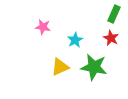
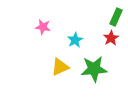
green rectangle: moved 2 px right, 3 px down
red star: rotated 14 degrees clockwise
green star: moved 2 px down; rotated 16 degrees counterclockwise
